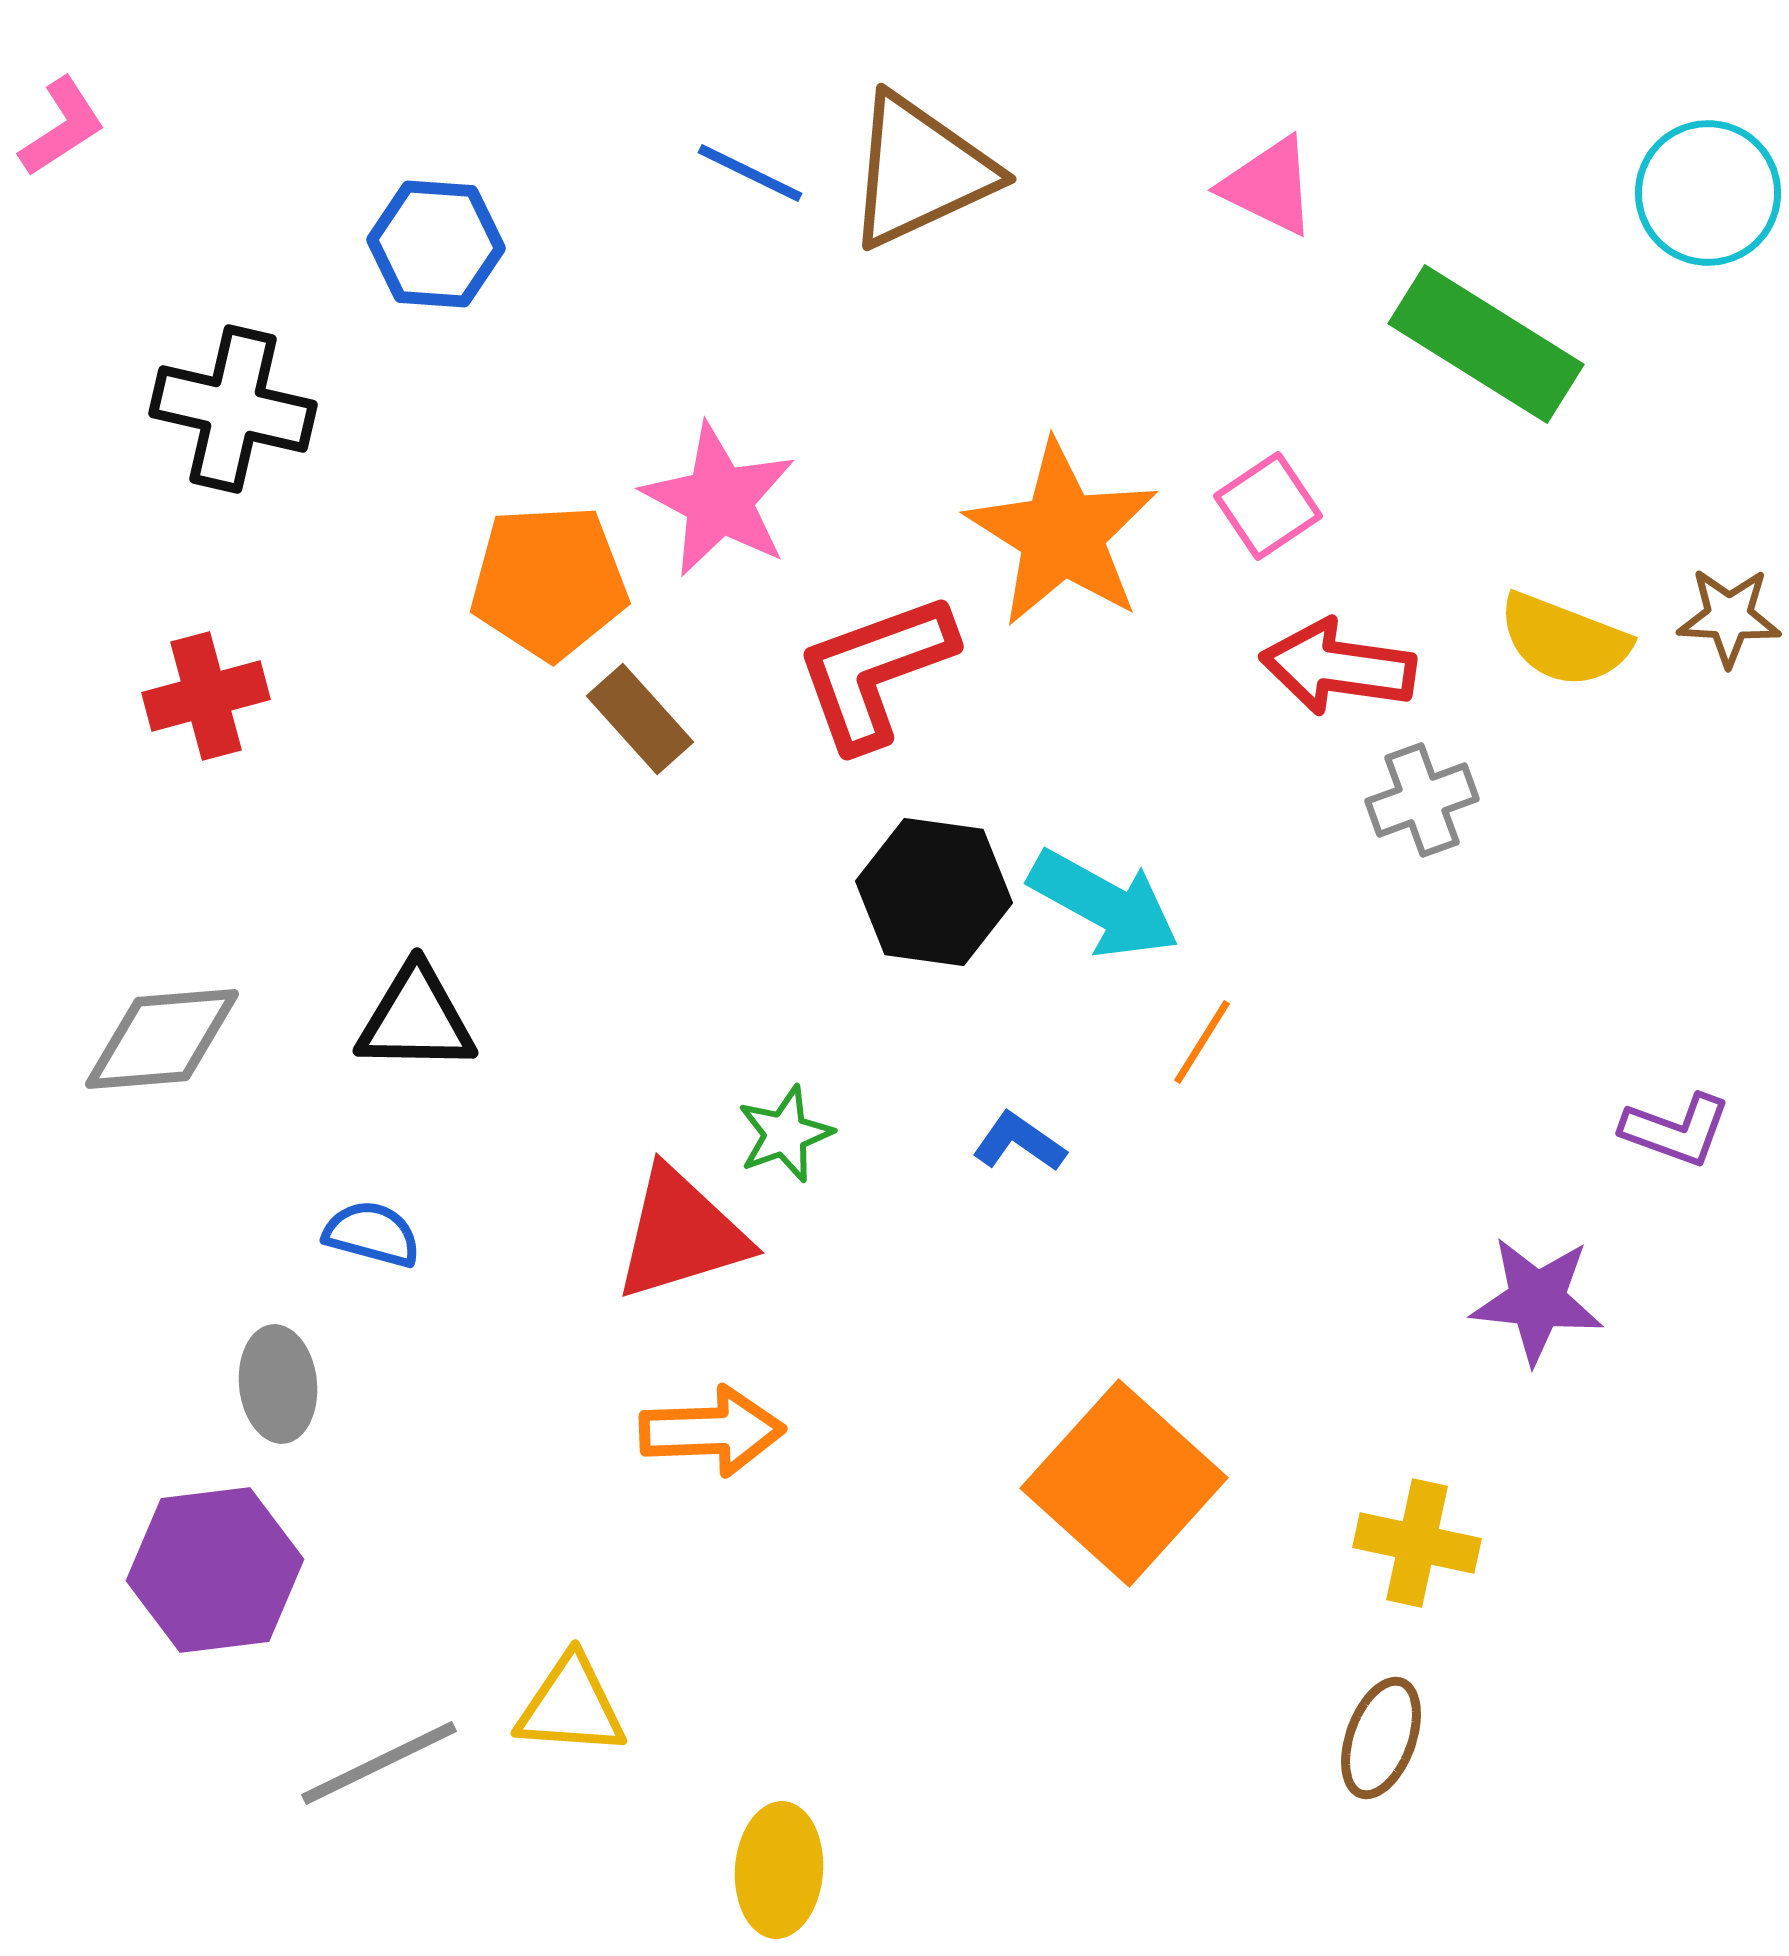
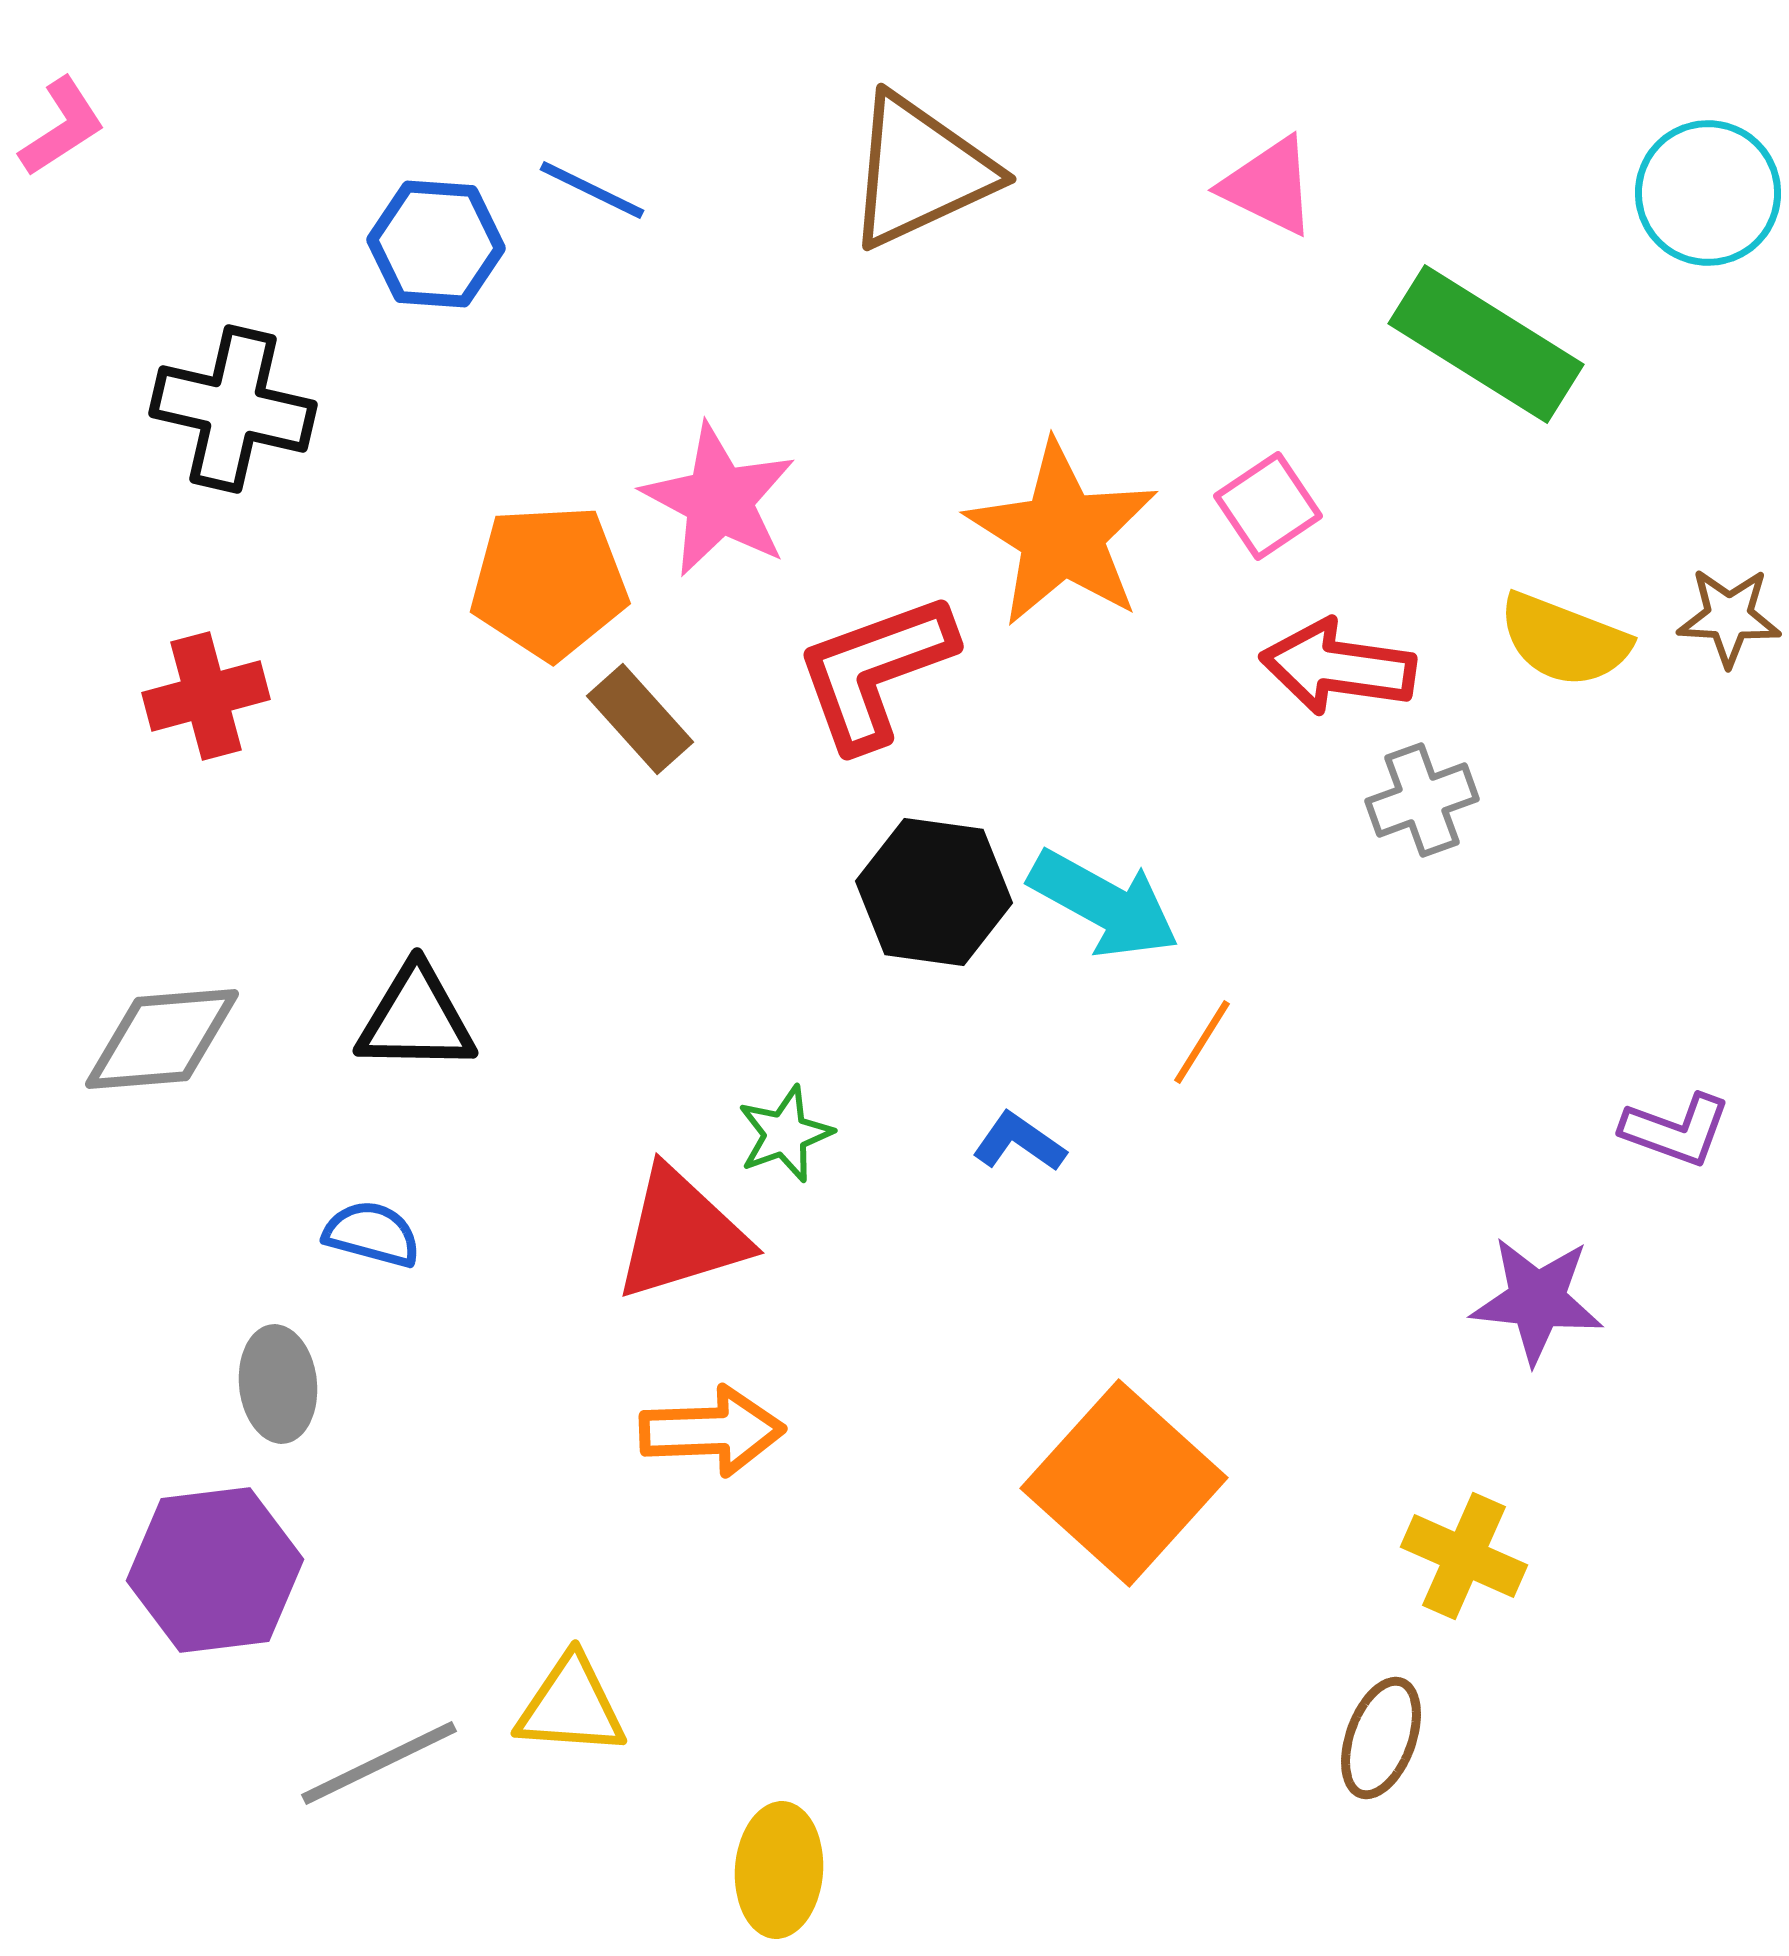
blue line: moved 158 px left, 17 px down
yellow cross: moved 47 px right, 13 px down; rotated 12 degrees clockwise
